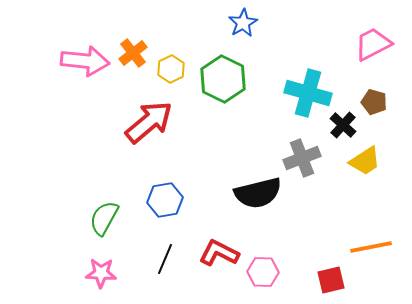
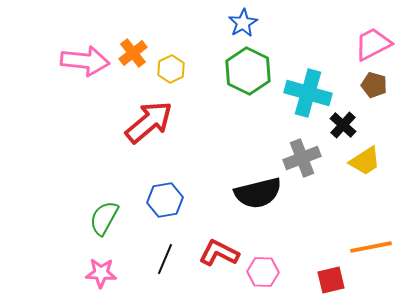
green hexagon: moved 25 px right, 8 px up
brown pentagon: moved 17 px up
